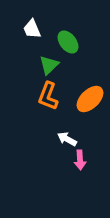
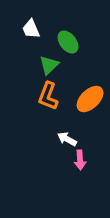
white trapezoid: moved 1 px left
